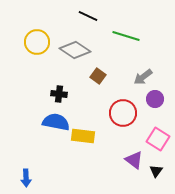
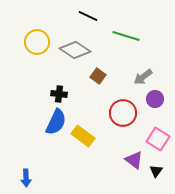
blue semicircle: rotated 104 degrees clockwise
yellow rectangle: rotated 30 degrees clockwise
